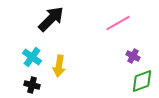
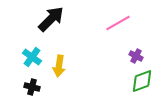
purple cross: moved 3 px right
black cross: moved 2 px down
